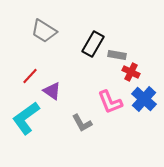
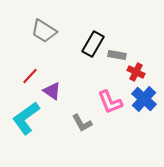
red cross: moved 5 px right
